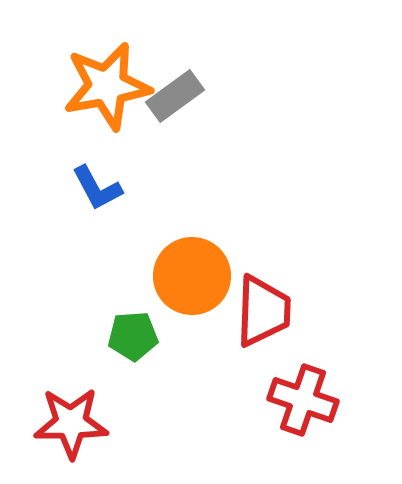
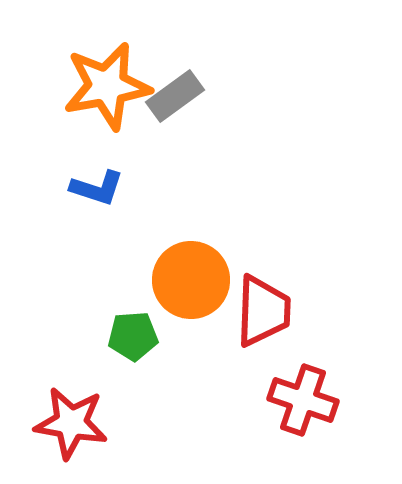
blue L-shape: rotated 44 degrees counterclockwise
orange circle: moved 1 px left, 4 px down
red star: rotated 10 degrees clockwise
